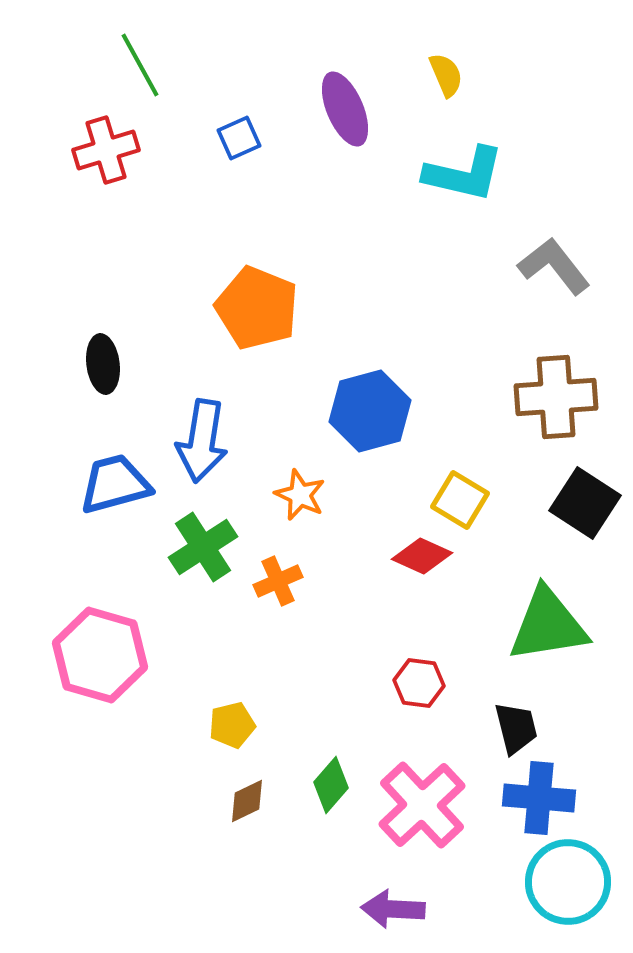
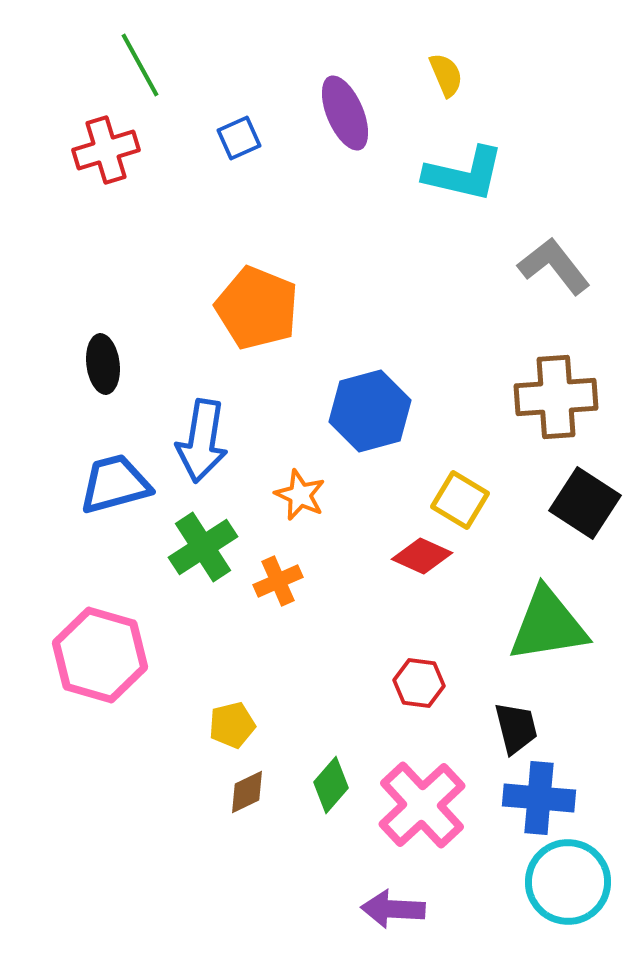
purple ellipse: moved 4 px down
brown diamond: moved 9 px up
